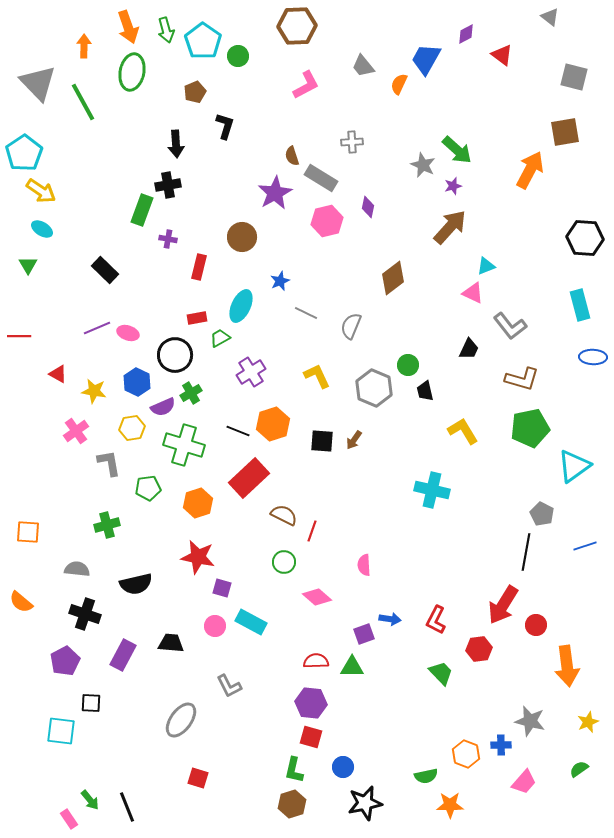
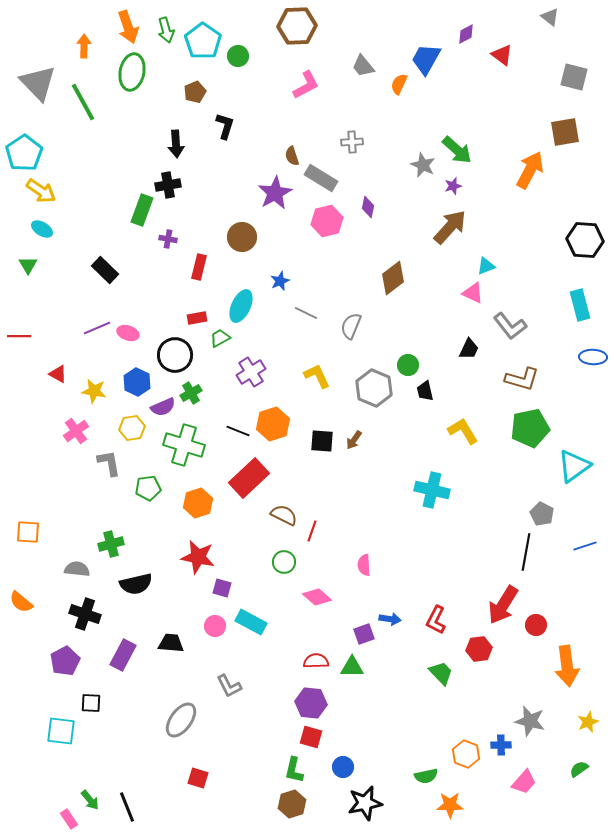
black hexagon at (585, 238): moved 2 px down
green cross at (107, 525): moved 4 px right, 19 px down
